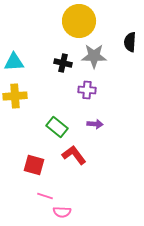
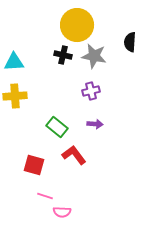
yellow circle: moved 2 px left, 4 px down
gray star: rotated 10 degrees clockwise
black cross: moved 8 px up
purple cross: moved 4 px right, 1 px down; rotated 18 degrees counterclockwise
